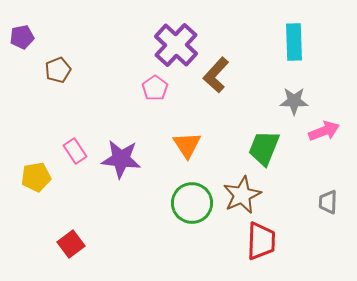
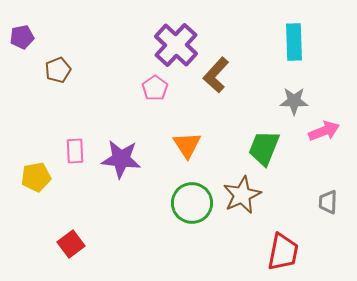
pink rectangle: rotated 30 degrees clockwise
red trapezoid: moved 22 px right, 11 px down; rotated 9 degrees clockwise
